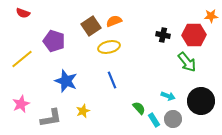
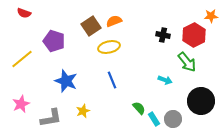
red semicircle: moved 1 px right
red hexagon: rotated 25 degrees counterclockwise
cyan arrow: moved 3 px left, 16 px up
cyan rectangle: moved 1 px up
